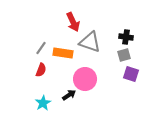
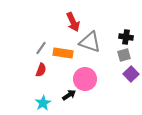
purple square: rotated 28 degrees clockwise
